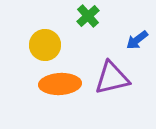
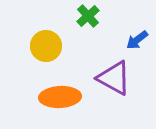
yellow circle: moved 1 px right, 1 px down
purple triangle: moved 2 px right; rotated 42 degrees clockwise
orange ellipse: moved 13 px down
